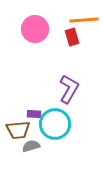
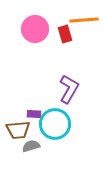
red rectangle: moved 7 px left, 3 px up
